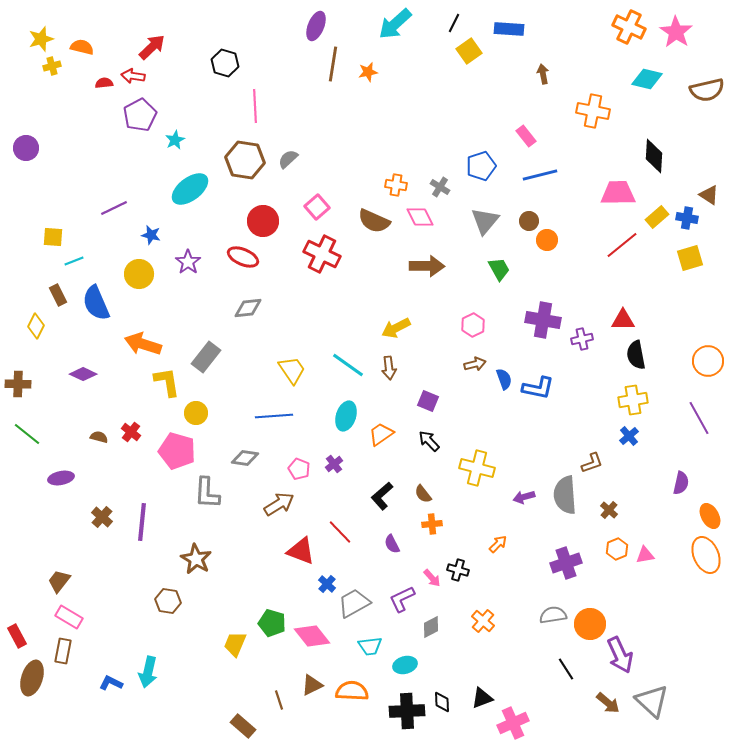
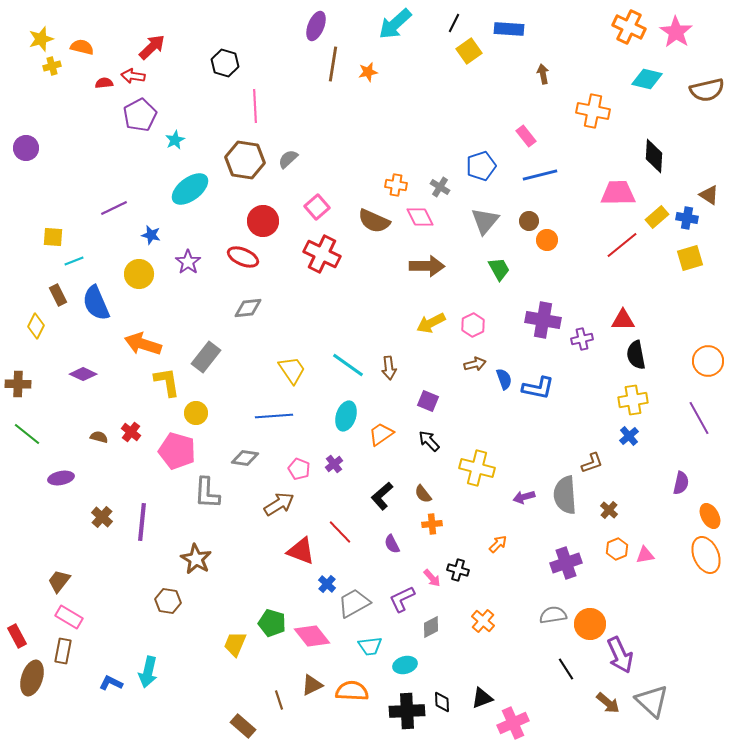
yellow arrow at (396, 328): moved 35 px right, 5 px up
